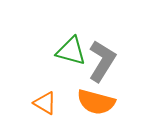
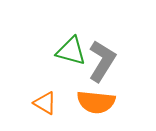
orange semicircle: rotated 9 degrees counterclockwise
